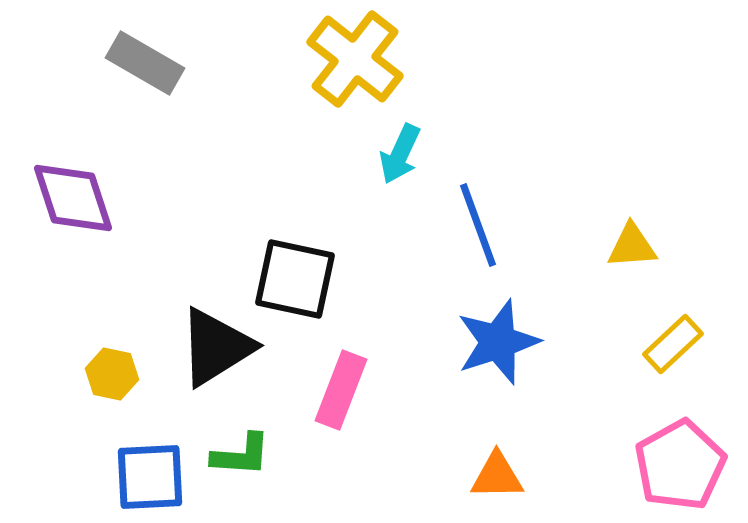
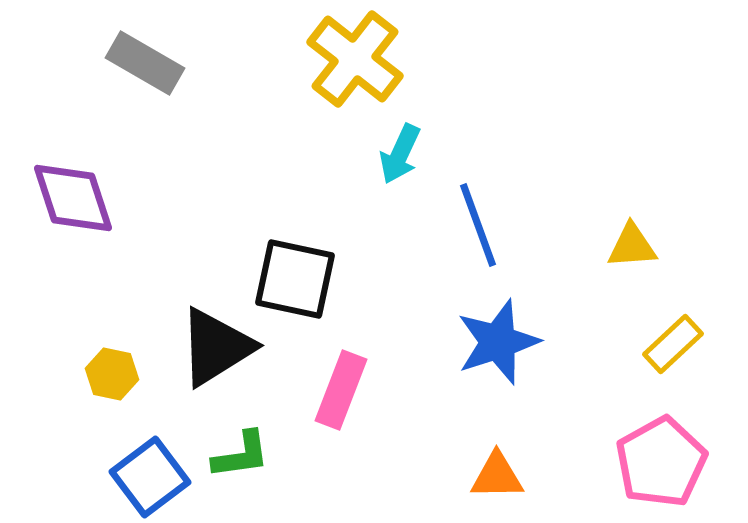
green L-shape: rotated 12 degrees counterclockwise
pink pentagon: moved 19 px left, 3 px up
blue square: rotated 34 degrees counterclockwise
